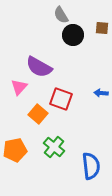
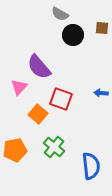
gray semicircle: moved 1 px left, 1 px up; rotated 30 degrees counterclockwise
purple semicircle: rotated 20 degrees clockwise
